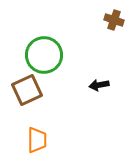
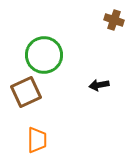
brown square: moved 1 px left, 2 px down
